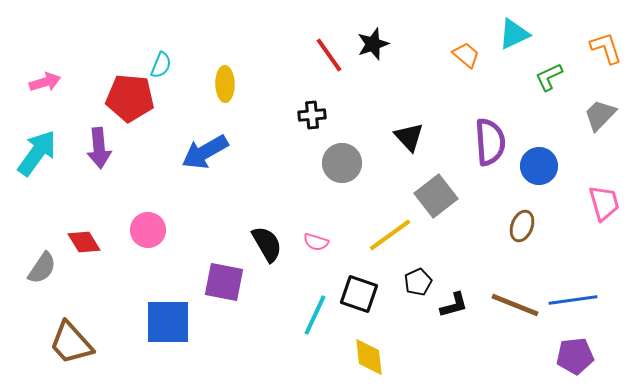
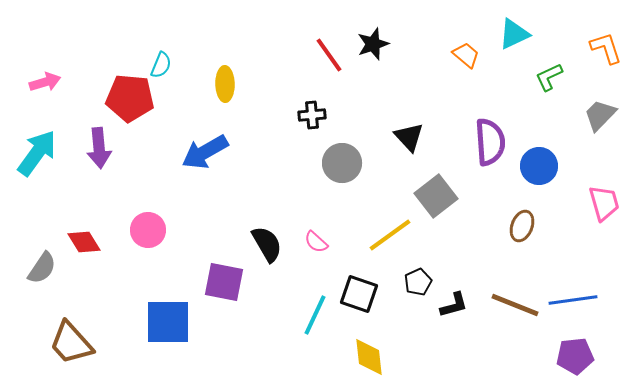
pink semicircle: rotated 25 degrees clockwise
